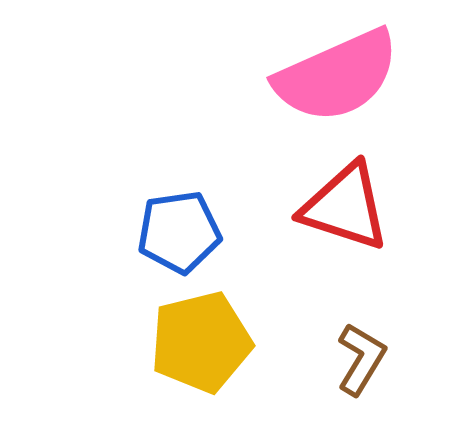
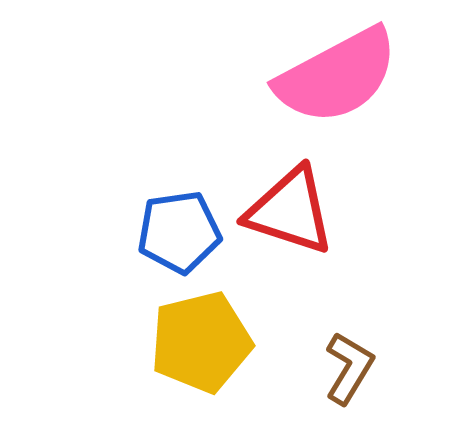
pink semicircle: rotated 4 degrees counterclockwise
red triangle: moved 55 px left, 4 px down
brown L-shape: moved 12 px left, 9 px down
